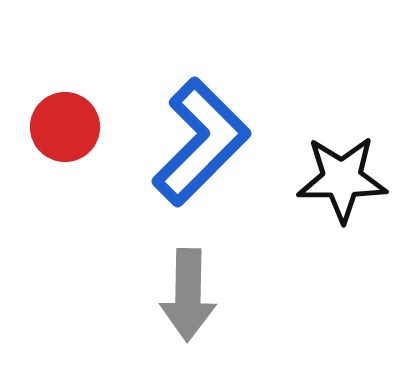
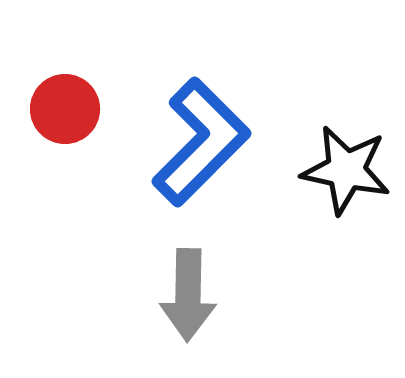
red circle: moved 18 px up
black star: moved 4 px right, 9 px up; rotated 12 degrees clockwise
